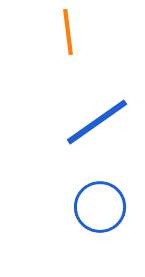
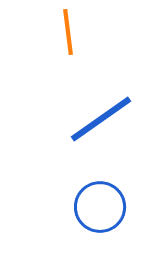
blue line: moved 4 px right, 3 px up
